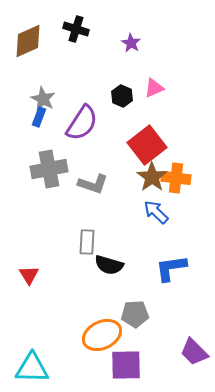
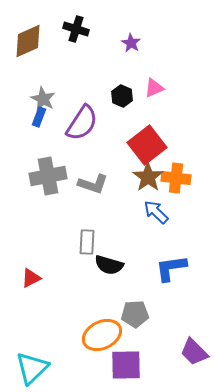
gray cross: moved 1 px left, 7 px down
brown star: moved 4 px left
red triangle: moved 2 px right, 3 px down; rotated 35 degrees clockwise
cyan triangle: rotated 45 degrees counterclockwise
